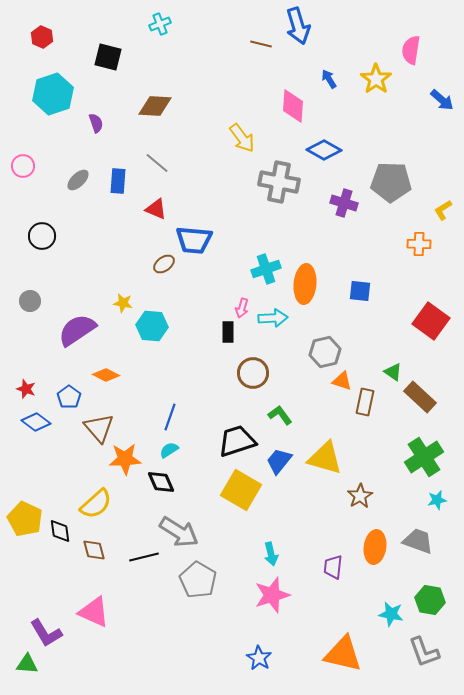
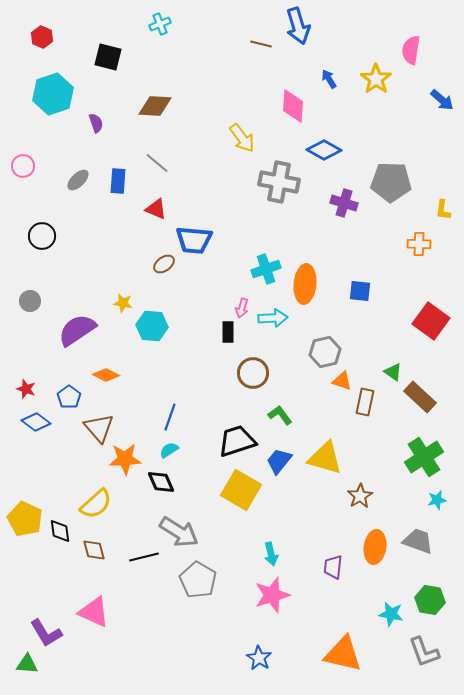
yellow L-shape at (443, 210): rotated 50 degrees counterclockwise
